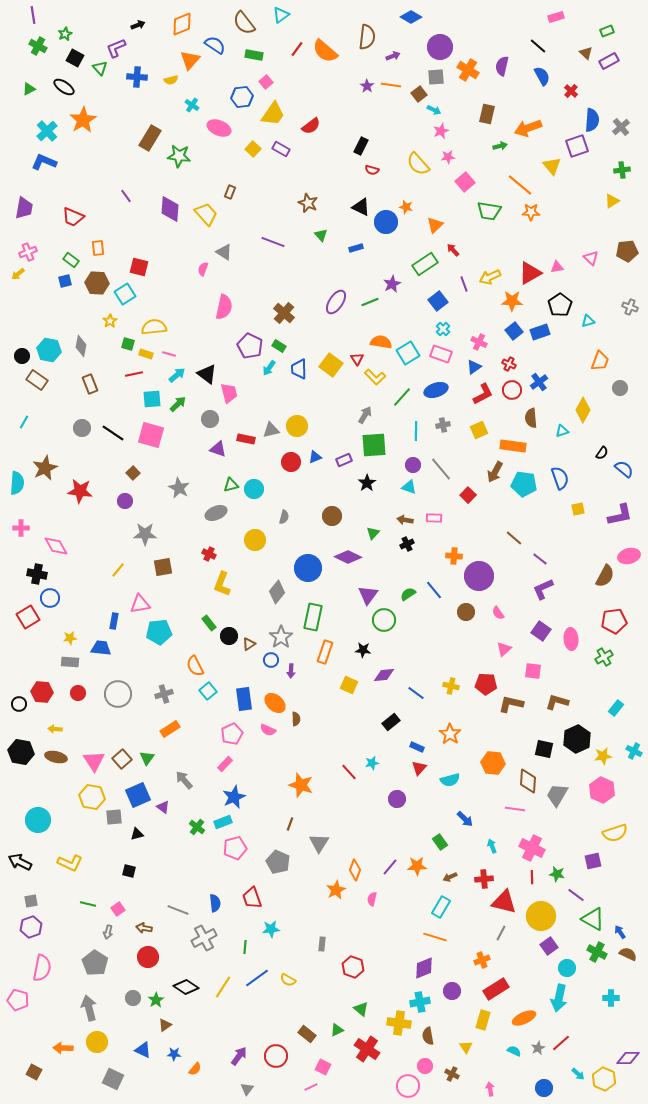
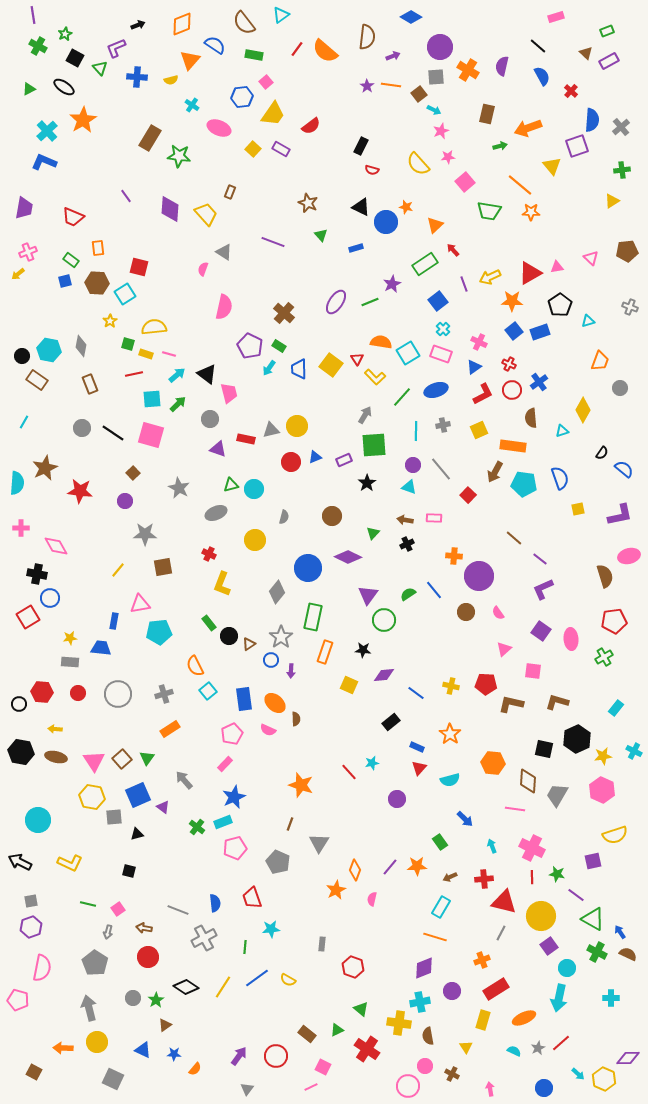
brown semicircle at (605, 576): rotated 45 degrees counterclockwise
yellow semicircle at (615, 833): moved 2 px down
